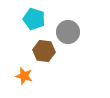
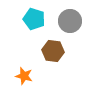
gray circle: moved 2 px right, 11 px up
brown hexagon: moved 9 px right
